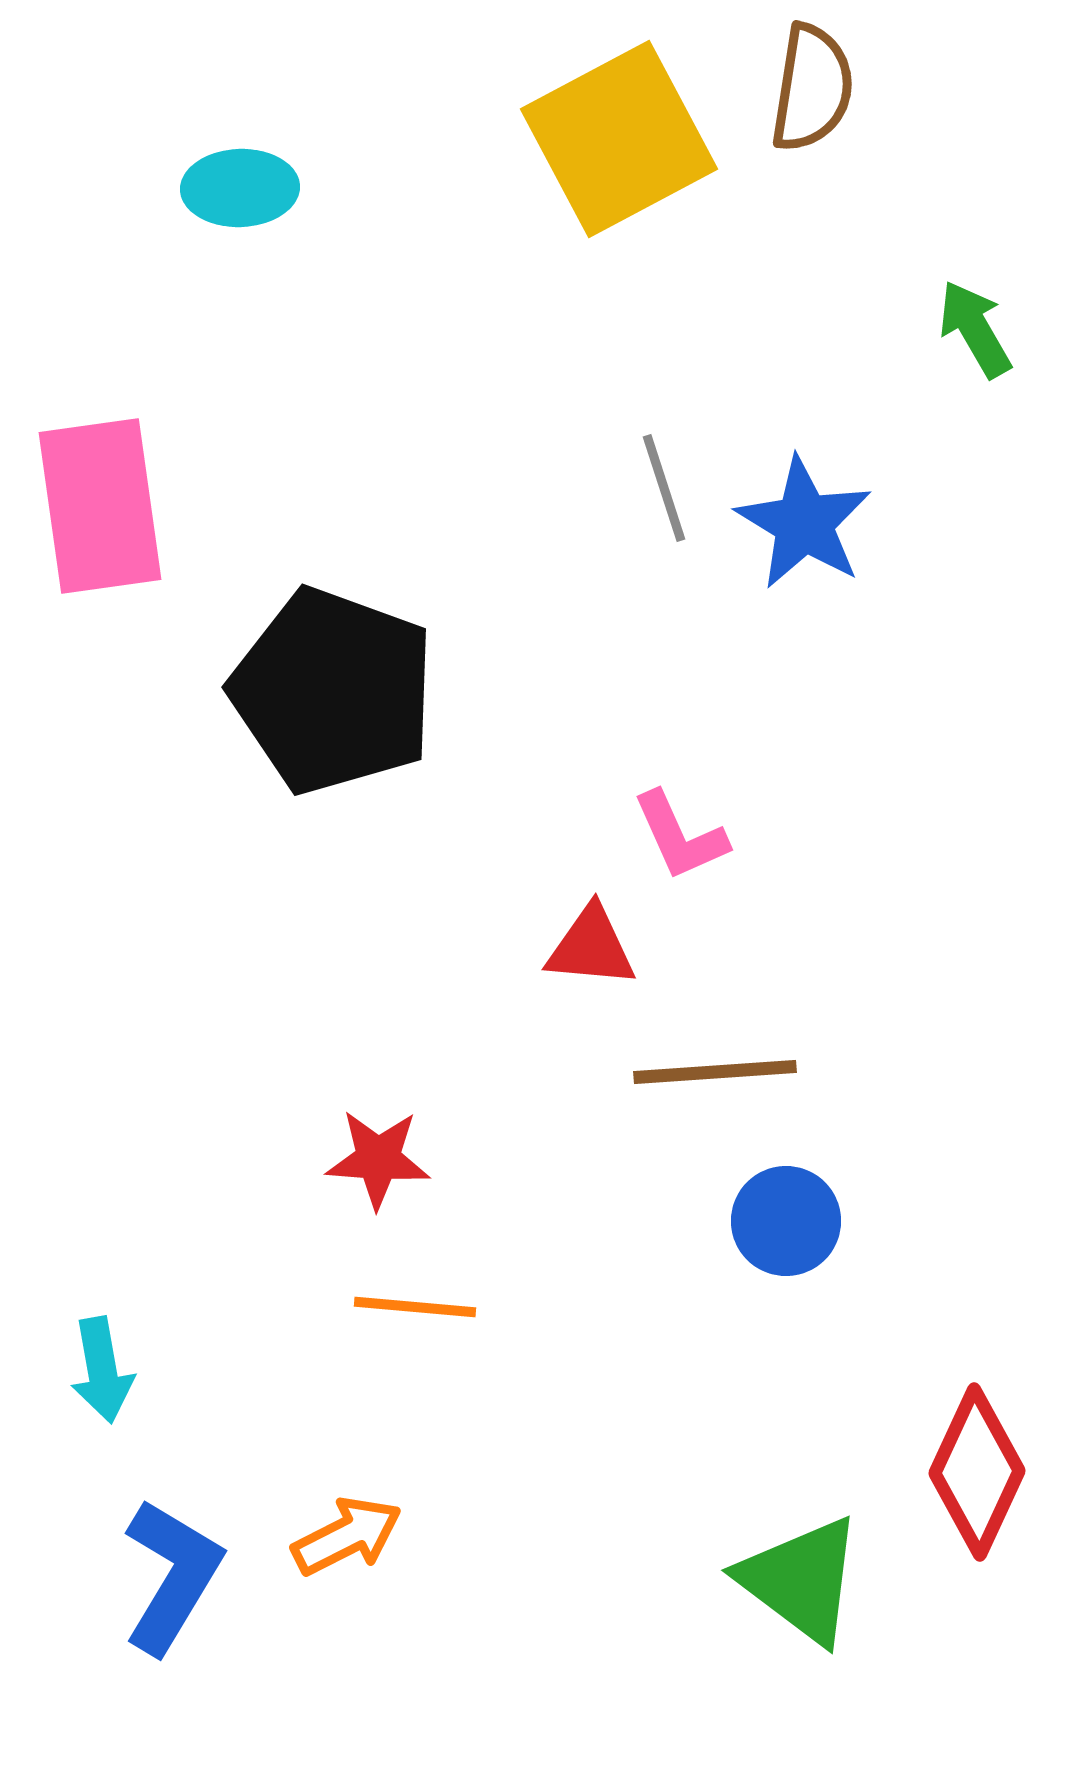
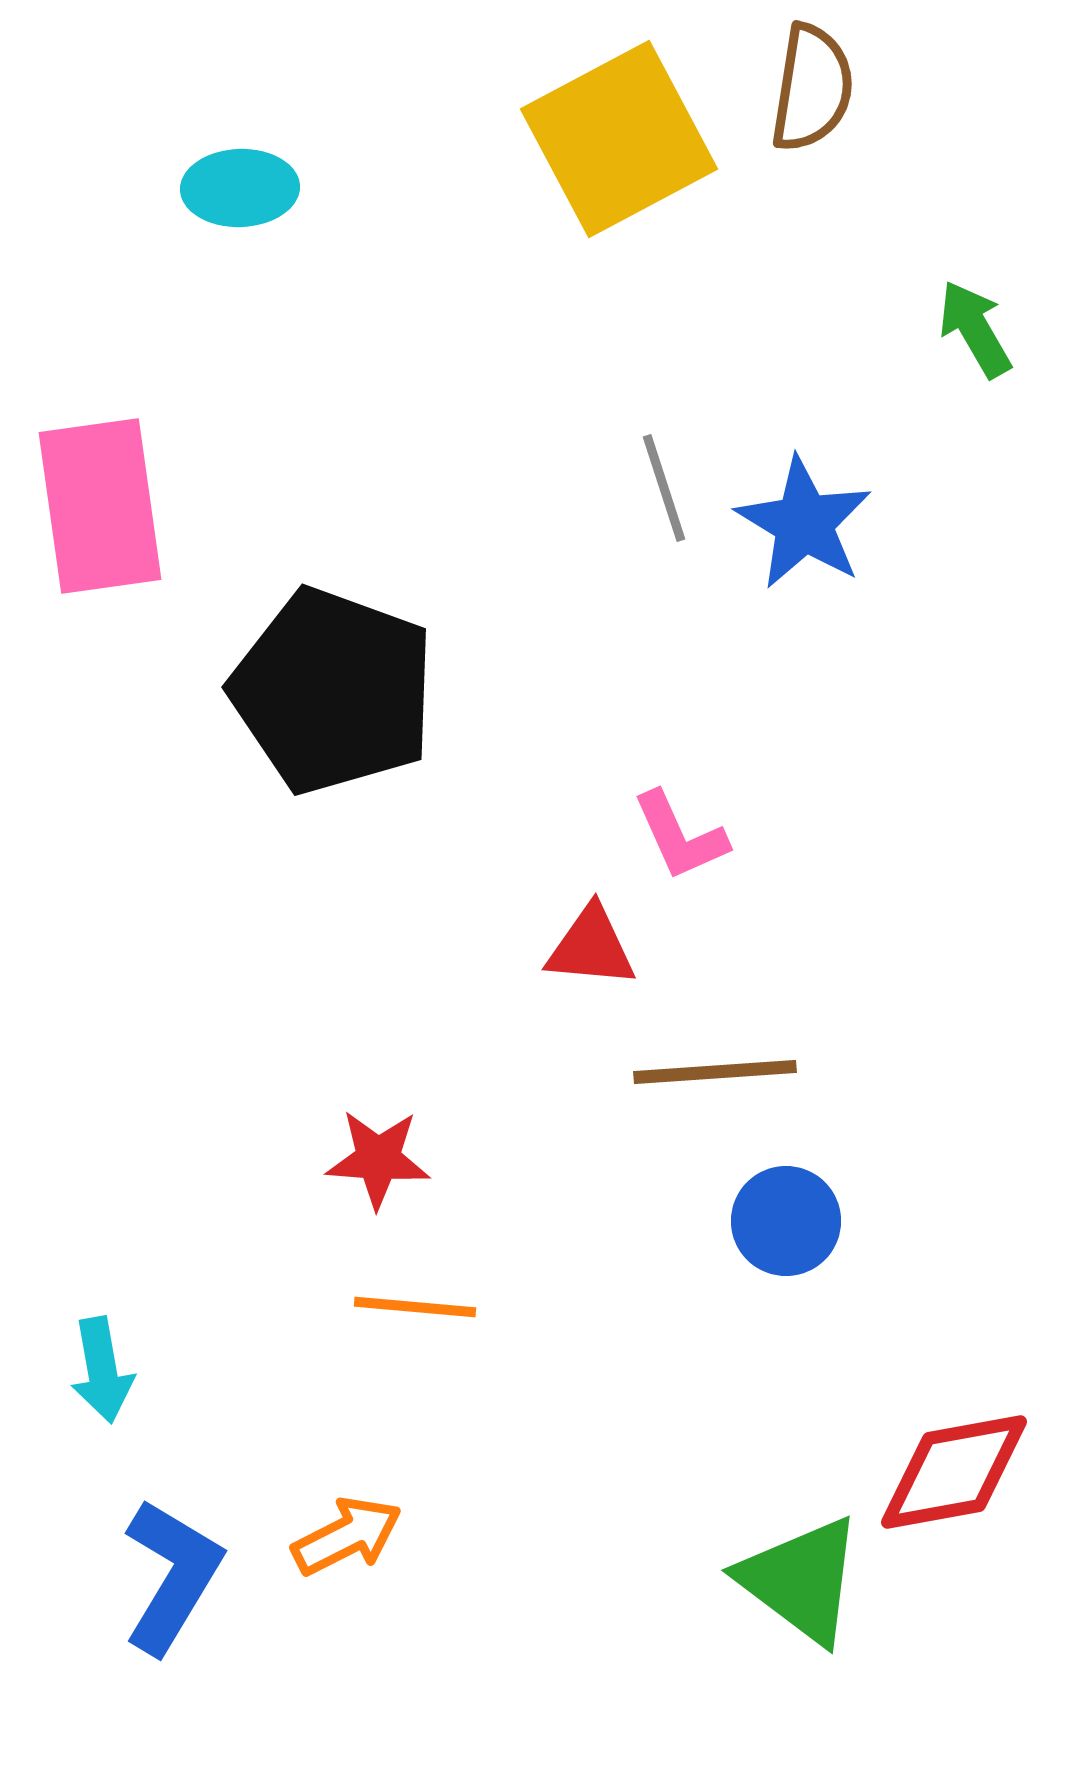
red diamond: moved 23 px left; rotated 55 degrees clockwise
